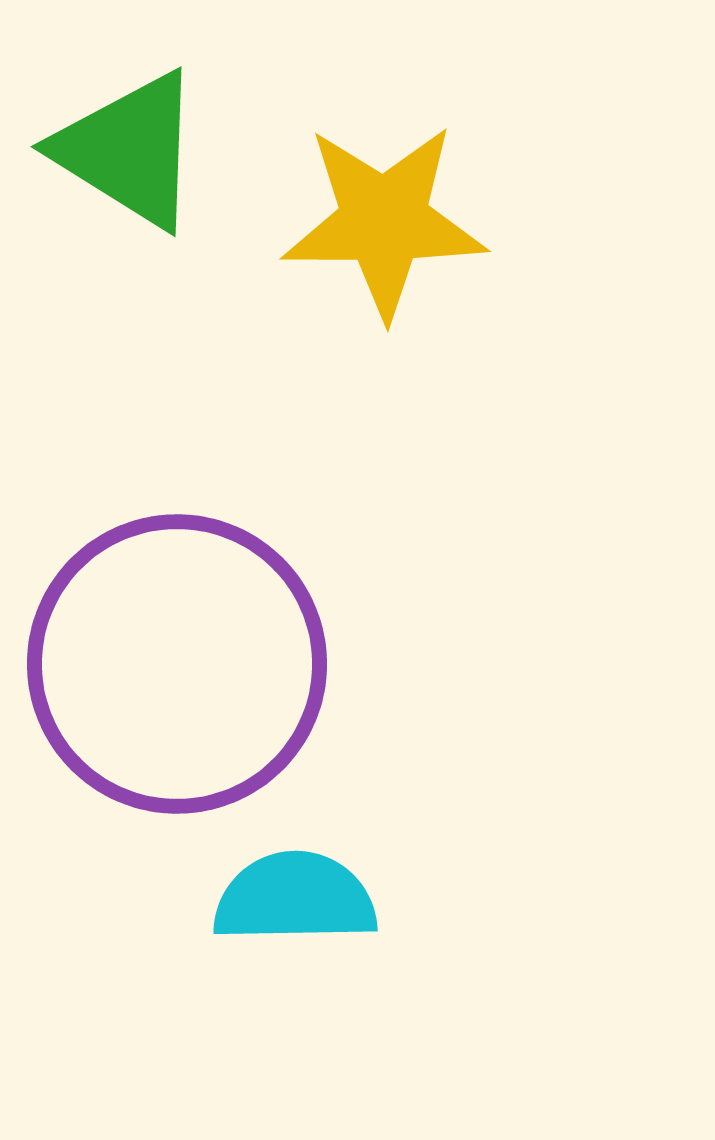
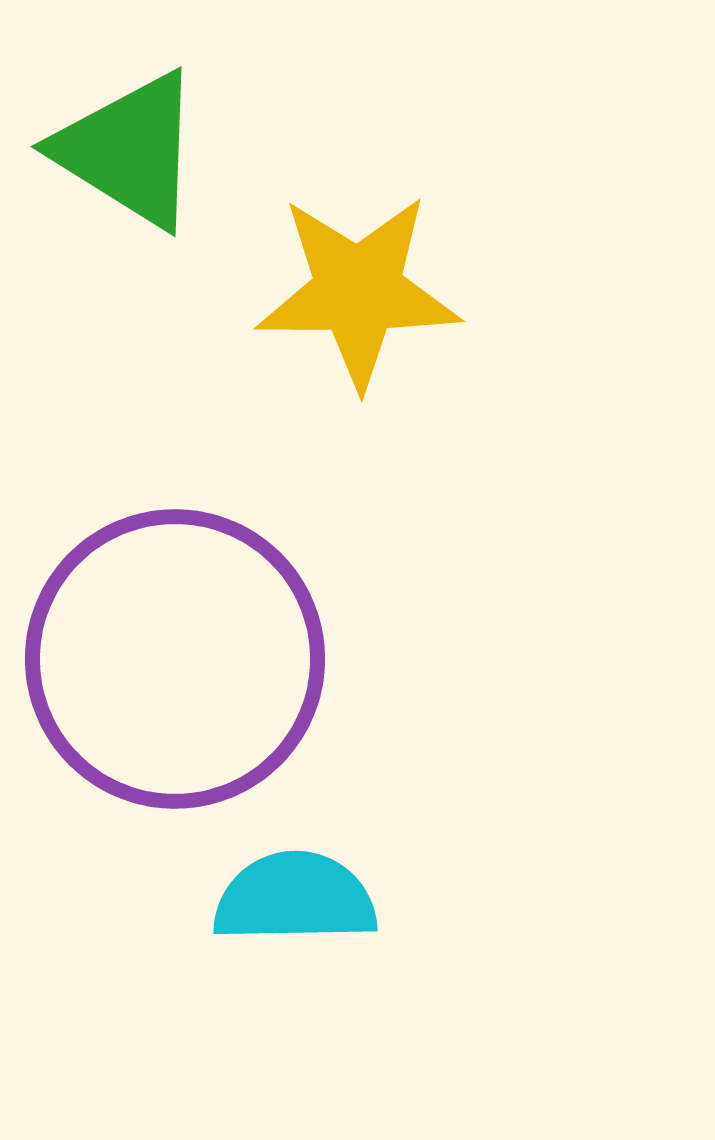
yellow star: moved 26 px left, 70 px down
purple circle: moved 2 px left, 5 px up
